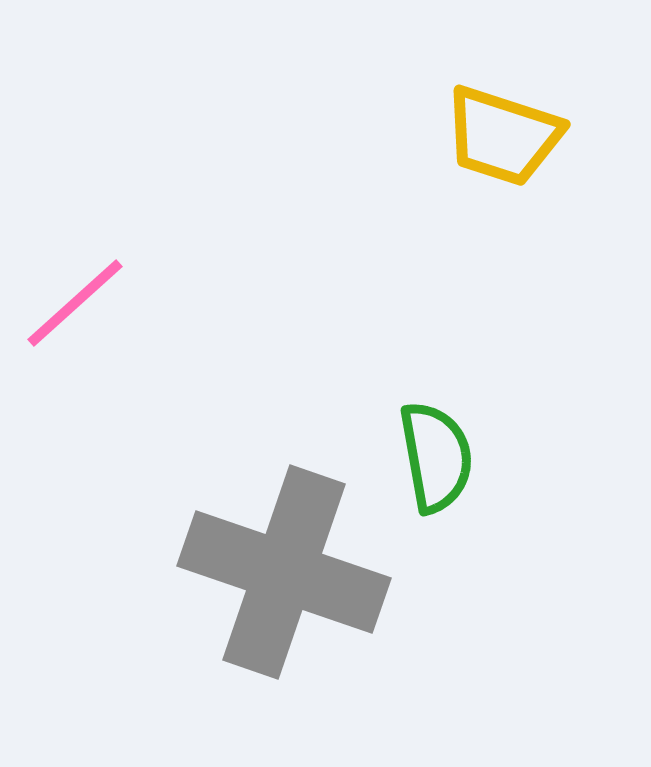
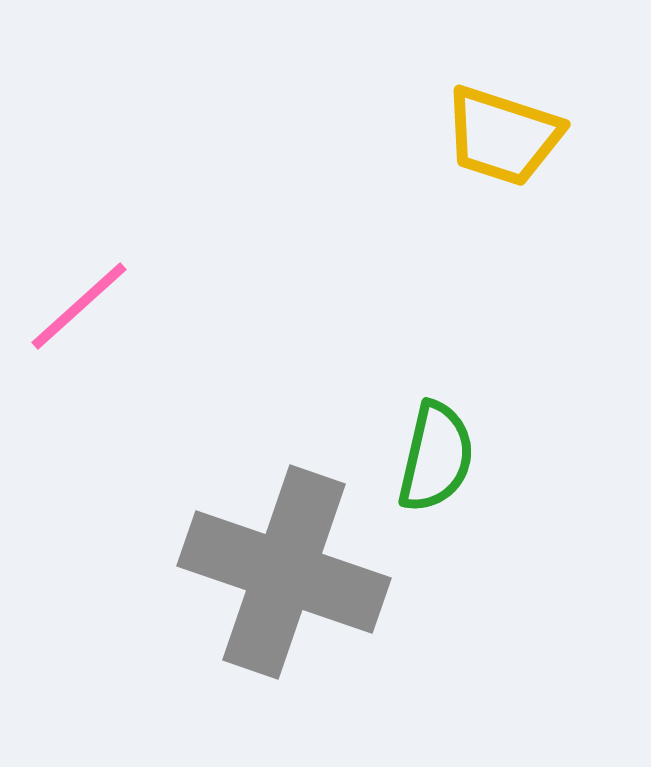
pink line: moved 4 px right, 3 px down
green semicircle: rotated 23 degrees clockwise
